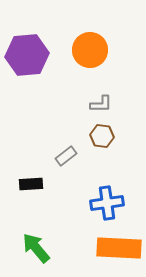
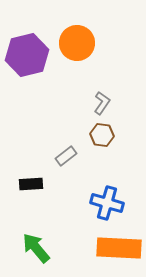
orange circle: moved 13 px left, 7 px up
purple hexagon: rotated 9 degrees counterclockwise
gray L-shape: moved 1 px right, 1 px up; rotated 55 degrees counterclockwise
brown hexagon: moved 1 px up
blue cross: rotated 24 degrees clockwise
